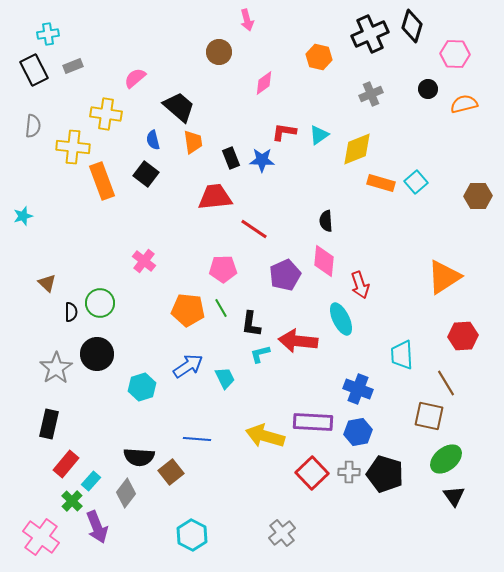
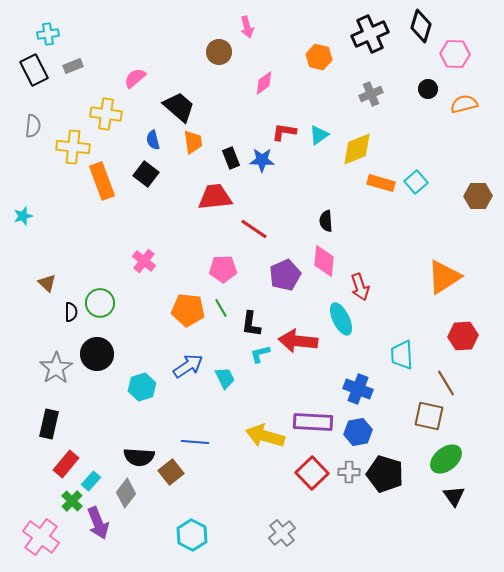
pink arrow at (247, 20): moved 7 px down
black diamond at (412, 26): moved 9 px right
red arrow at (360, 285): moved 2 px down
blue line at (197, 439): moved 2 px left, 3 px down
purple arrow at (97, 527): moved 1 px right, 4 px up
